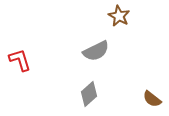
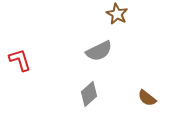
brown star: moved 2 px left, 2 px up
gray semicircle: moved 3 px right
brown semicircle: moved 5 px left, 1 px up
